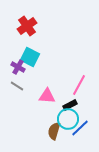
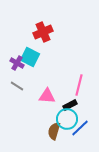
red cross: moved 16 px right, 6 px down; rotated 12 degrees clockwise
purple cross: moved 1 px left, 4 px up
pink line: rotated 15 degrees counterclockwise
cyan circle: moved 1 px left
